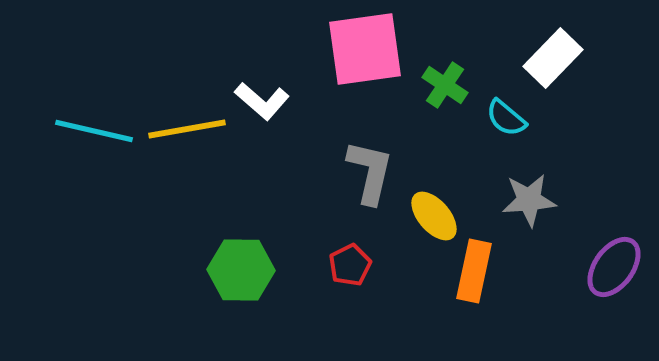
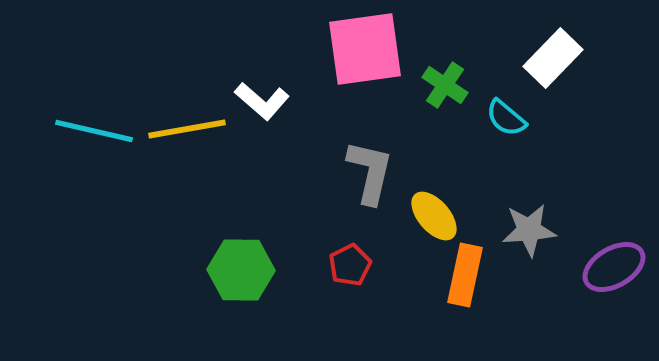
gray star: moved 30 px down
purple ellipse: rotated 24 degrees clockwise
orange rectangle: moved 9 px left, 4 px down
